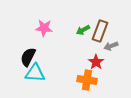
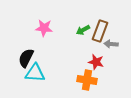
gray arrow: moved 2 px up; rotated 24 degrees clockwise
black semicircle: moved 2 px left, 1 px down
red star: rotated 21 degrees counterclockwise
